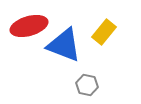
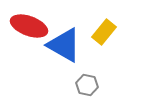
red ellipse: rotated 36 degrees clockwise
blue triangle: rotated 9 degrees clockwise
